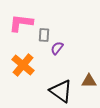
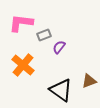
gray rectangle: rotated 64 degrees clockwise
purple semicircle: moved 2 px right, 1 px up
brown triangle: rotated 21 degrees counterclockwise
black triangle: moved 1 px up
